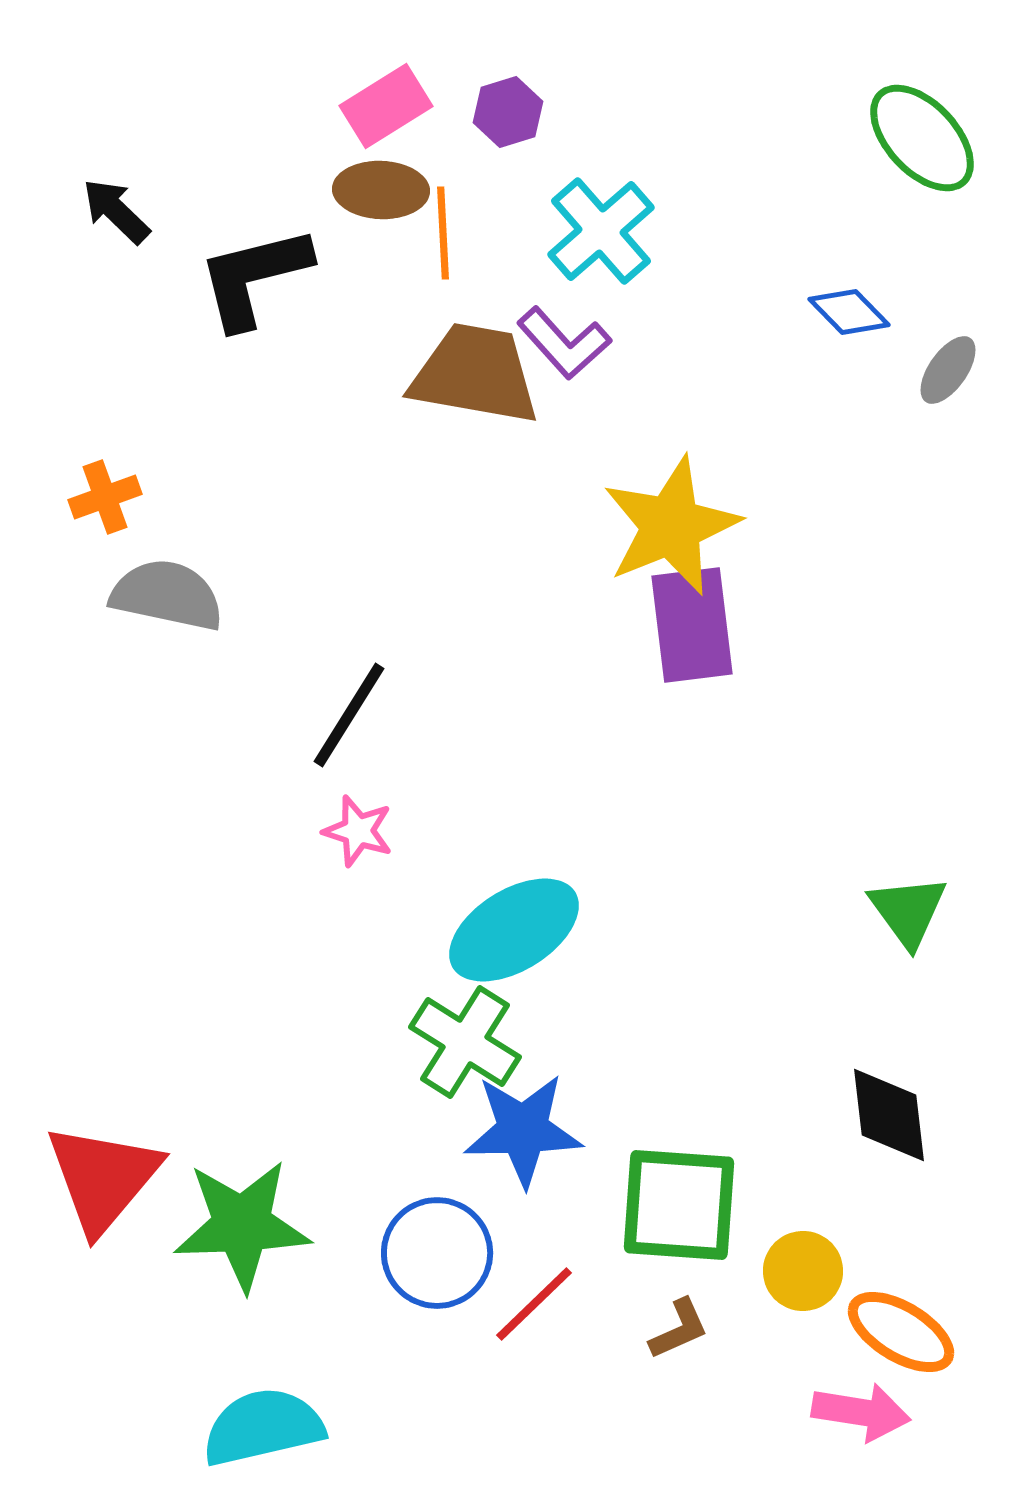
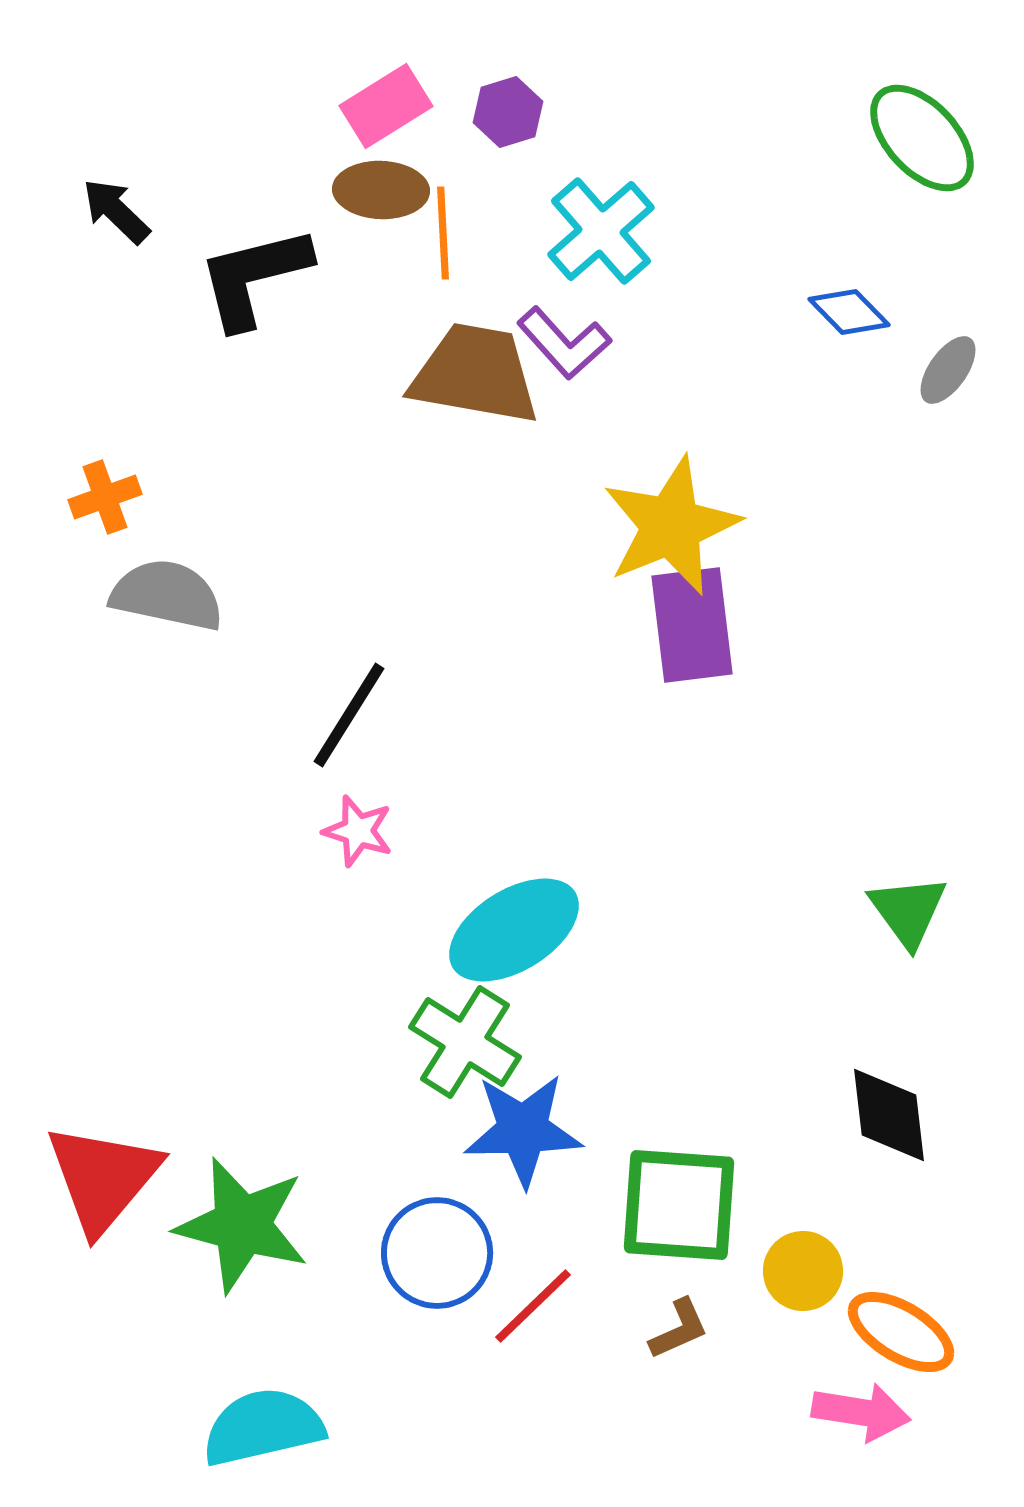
green star: rotated 17 degrees clockwise
red line: moved 1 px left, 2 px down
